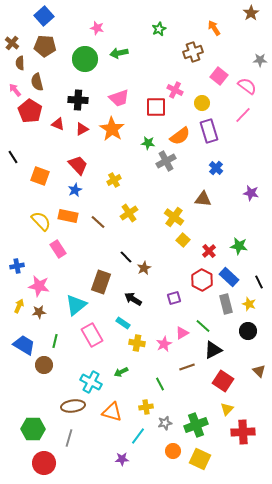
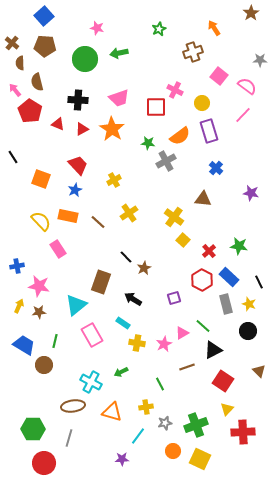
orange square at (40, 176): moved 1 px right, 3 px down
